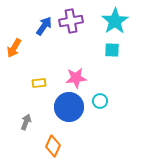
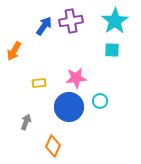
orange arrow: moved 3 px down
